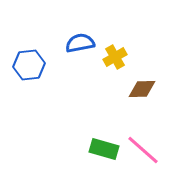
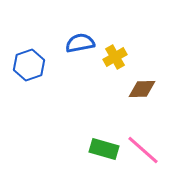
blue hexagon: rotated 12 degrees counterclockwise
